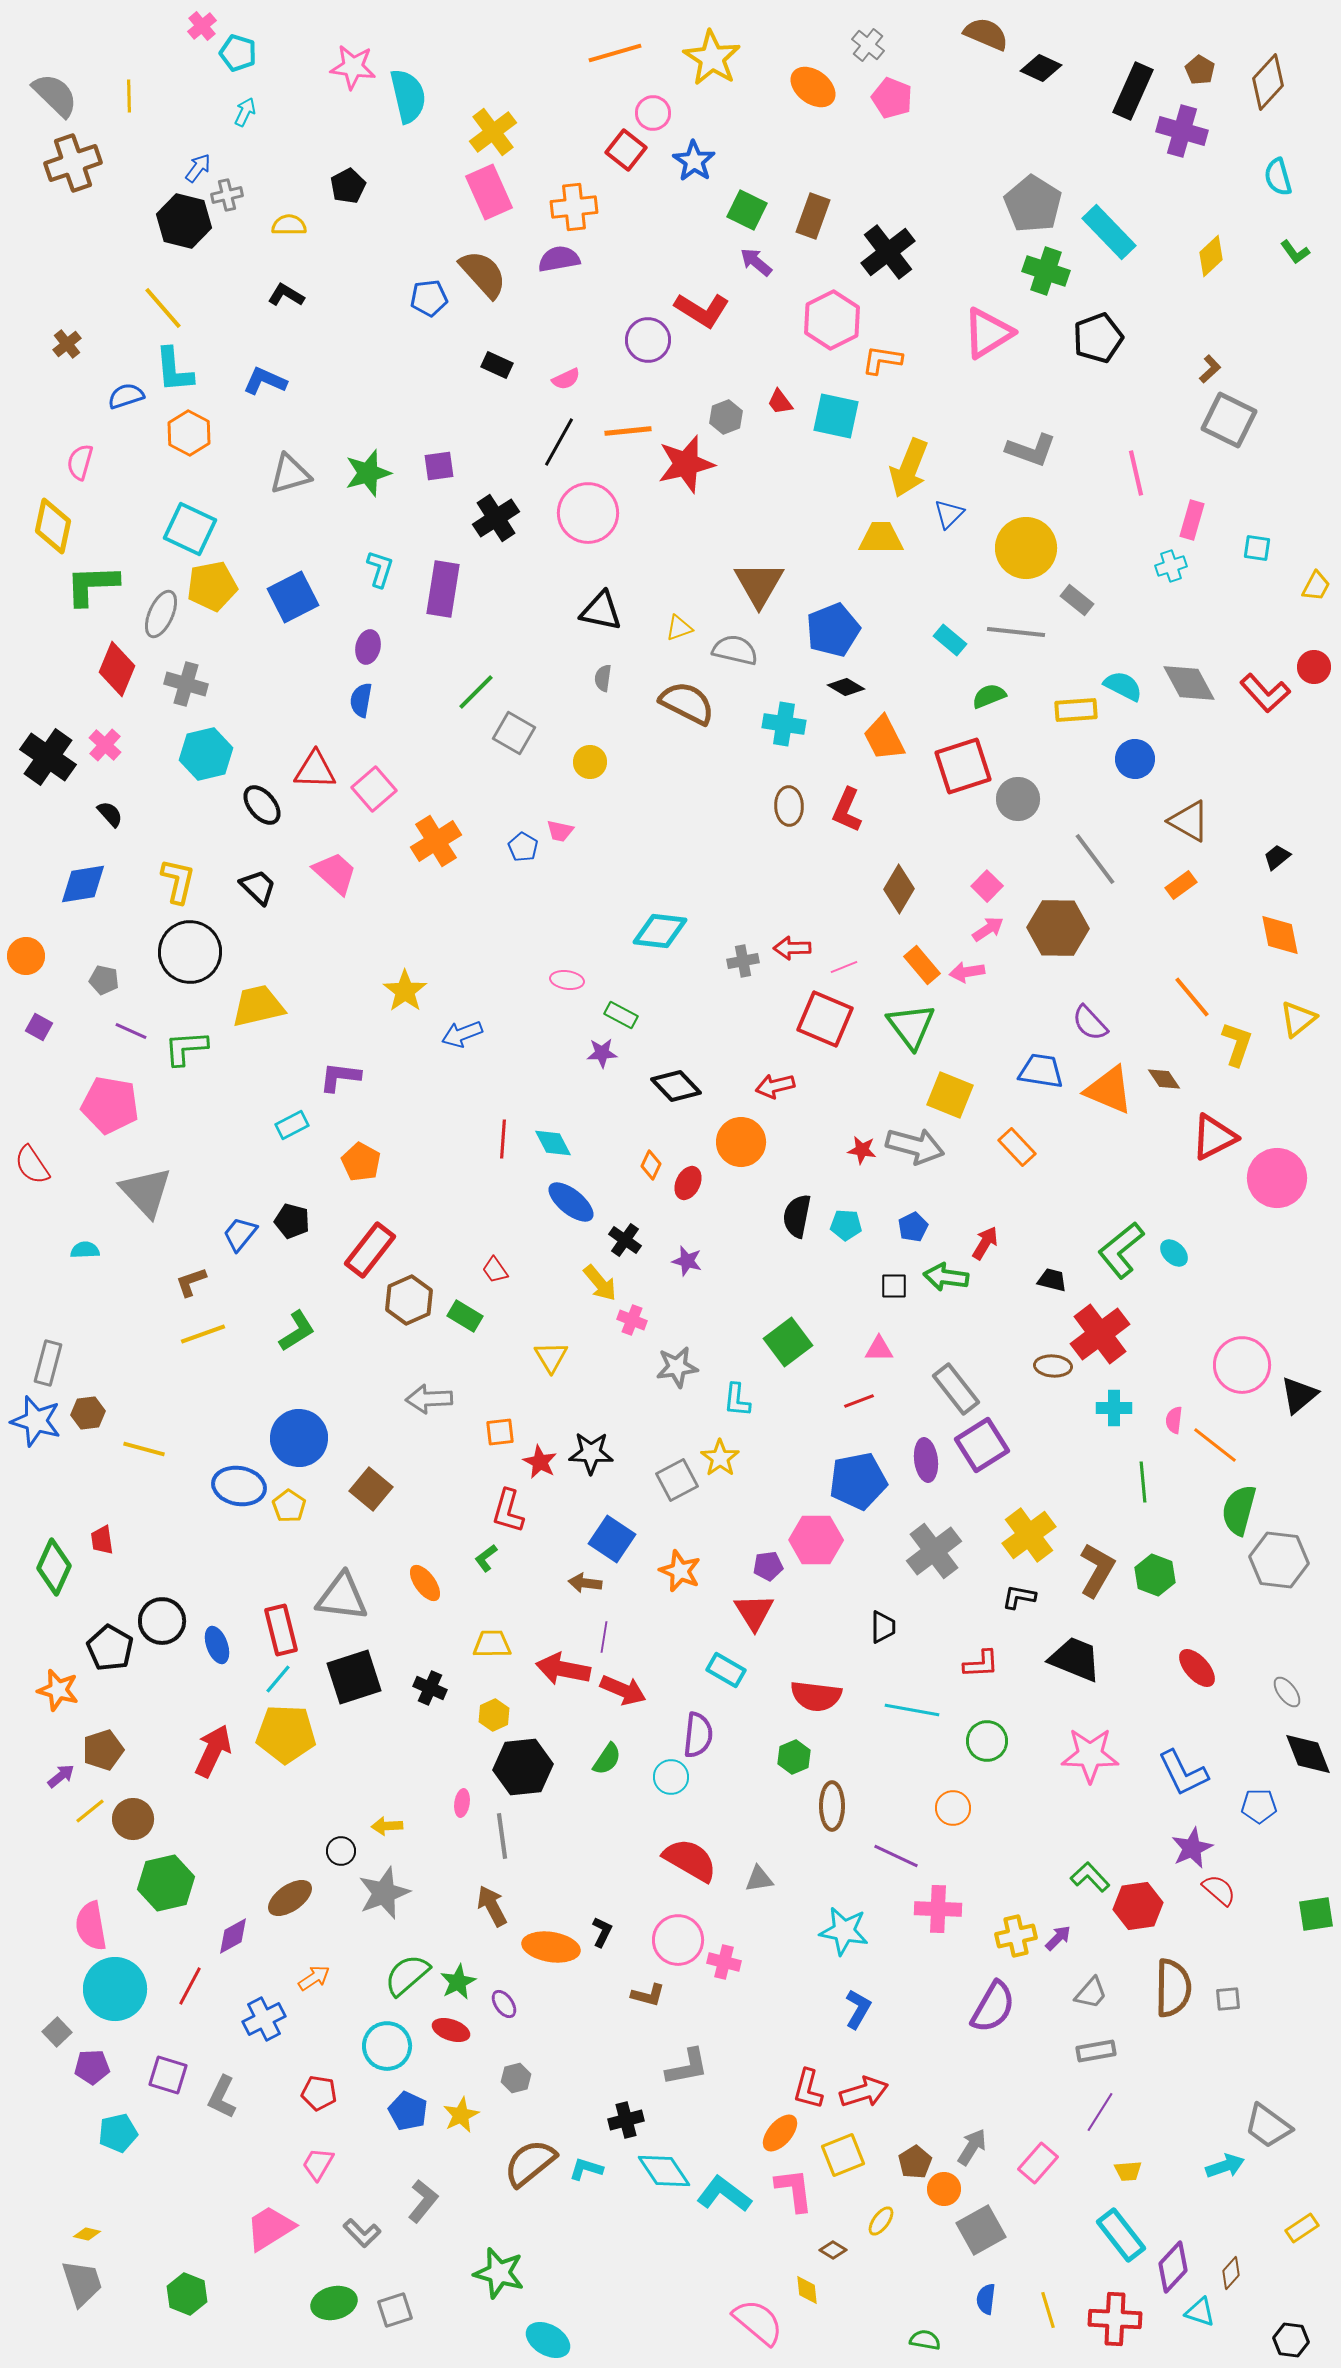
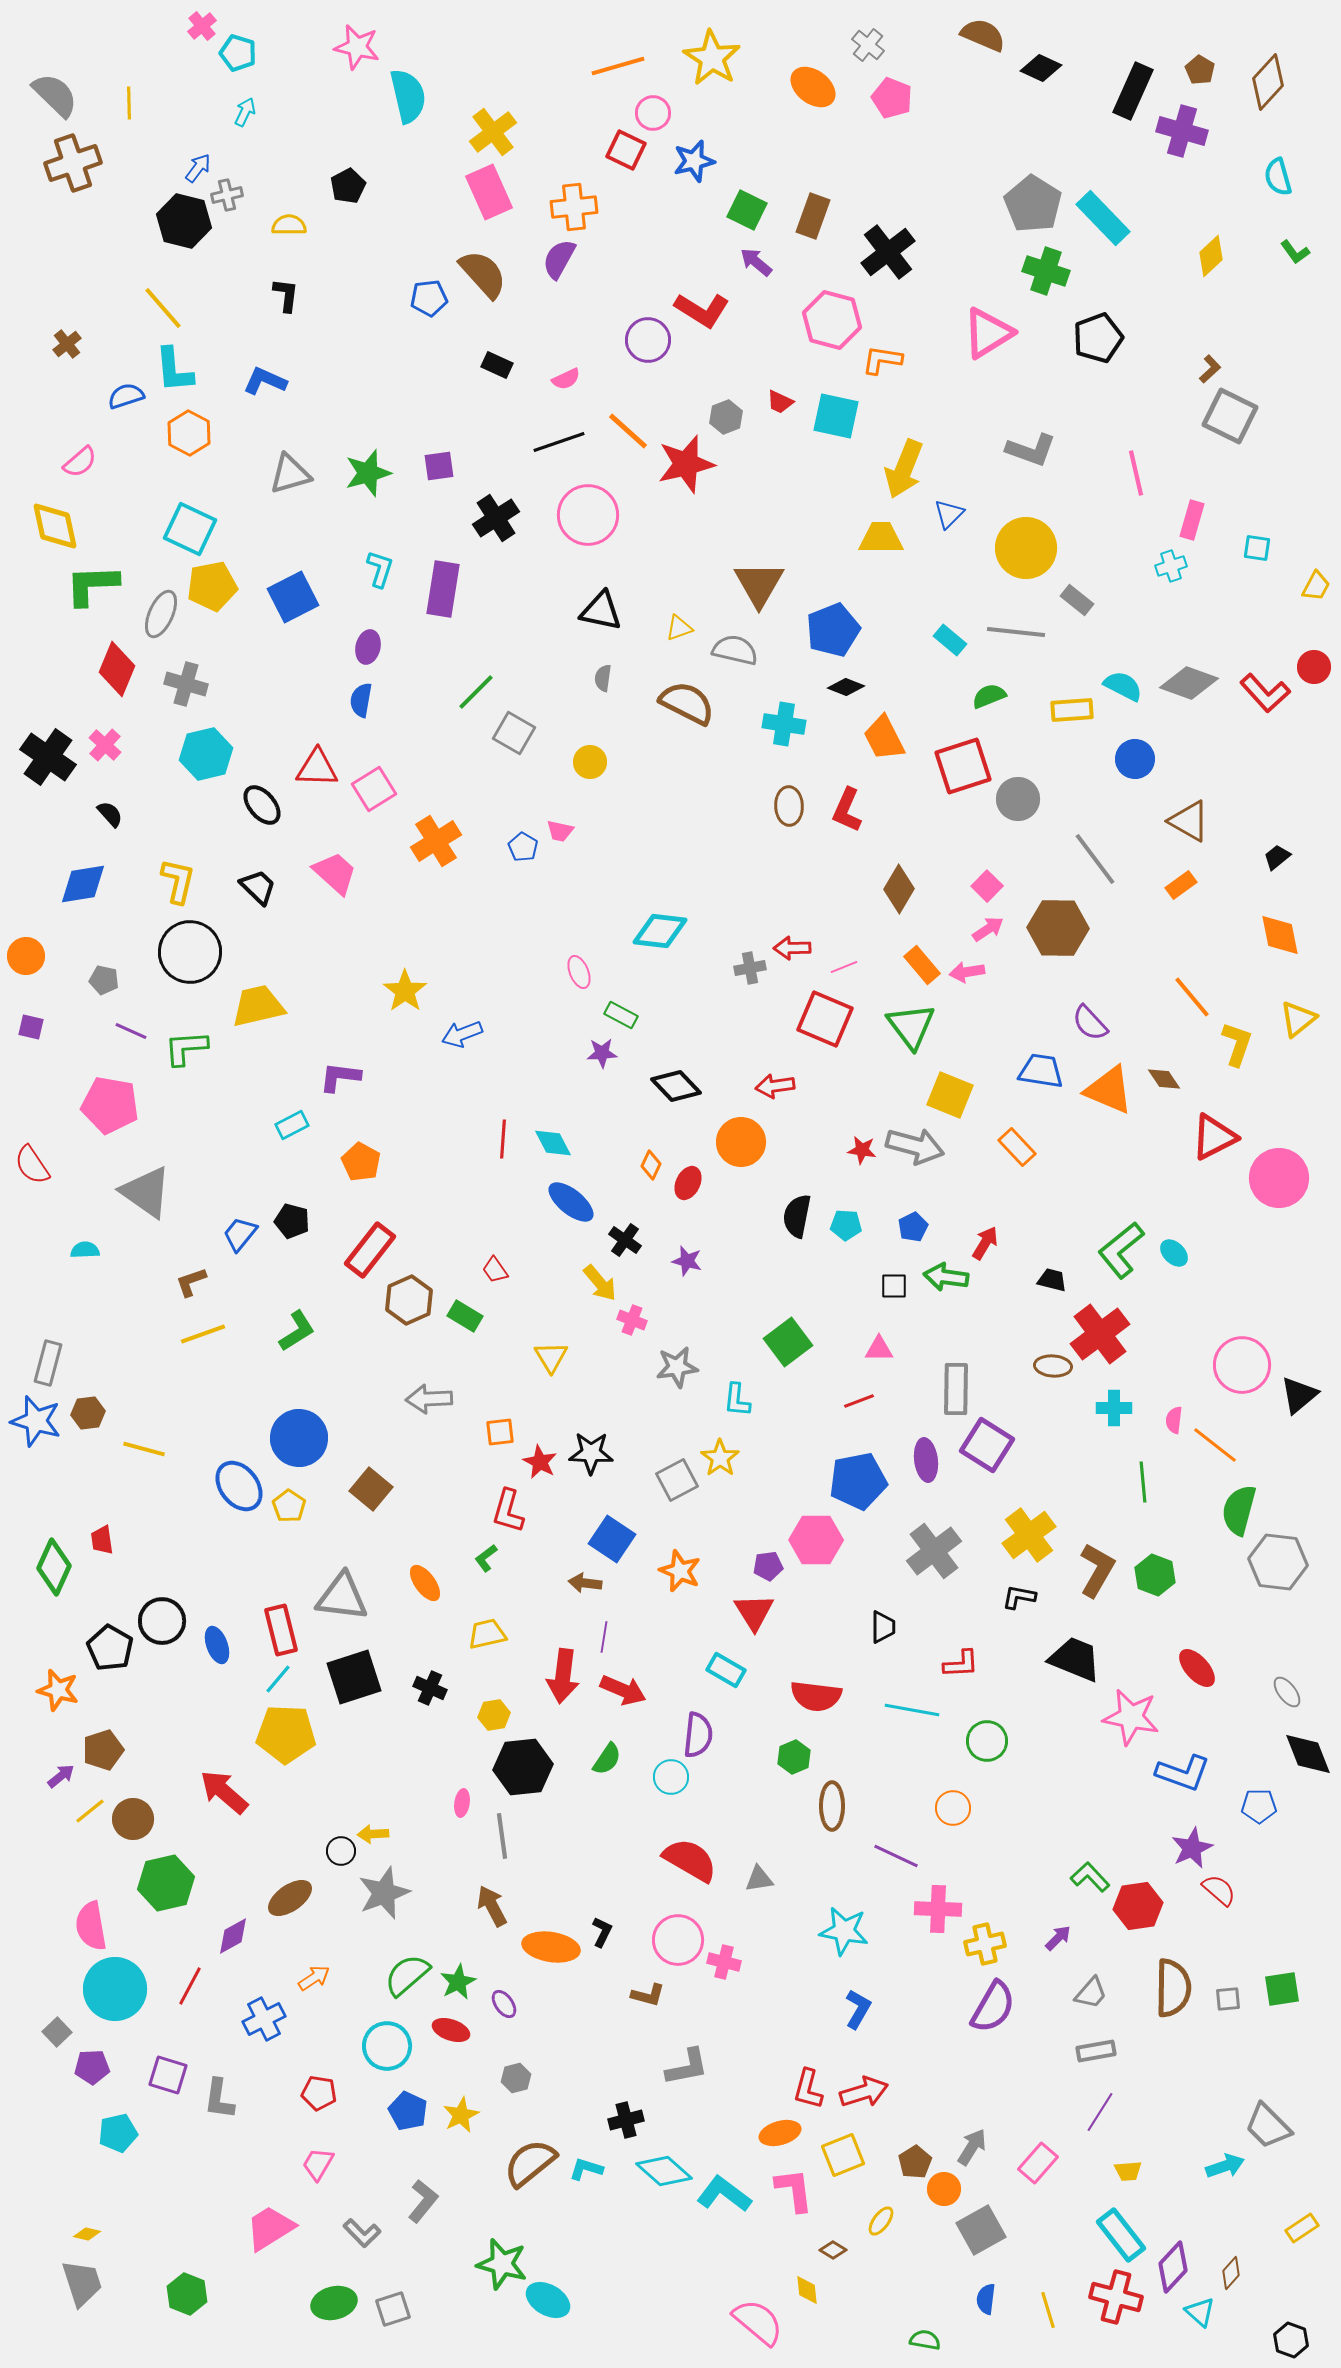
brown semicircle at (986, 34): moved 3 px left, 1 px down
orange line at (615, 53): moved 3 px right, 13 px down
pink star at (353, 67): moved 4 px right, 20 px up; rotated 6 degrees clockwise
yellow line at (129, 96): moved 7 px down
red square at (626, 150): rotated 12 degrees counterclockwise
blue star at (694, 161): rotated 24 degrees clockwise
cyan rectangle at (1109, 232): moved 6 px left, 14 px up
purple semicircle at (559, 259): rotated 51 degrees counterclockwise
black L-shape at (286, 295): rotated 66 degrees clockwise
pink hexagon at (832, 320): rotated 18 degrees counterclockwise
red trapezoid at (780, 402): rotated 28 degrees counterclockwise
gray square at (1229, 420): moved 1 px right, 4 px up
orange line at (628, 431): rotated 48 degrees clockwise
black line at (559, 442): rotated 42 degrees clockwise
pink semicircle at (80, 462): rotated 147 degrees counterclockwise
yellow arrow at (909, 468): moved 5 px left, 1 px down
pink circle at (588, 513): moved 2 px down
yellow diamond at (53, 526): moved 2 px right; rotated 24 degrees counterclockwise
gray diamond at (1189, 683): rotated 42 degrees counterclockwise
black diamond at (846, 687): rotated 9 degrees counterclockwise
yellow rectangle at (1076, 710): moved 4 px left
red triangle at (315, 770): moved 2 px right, 2 px up
pink square at (374, 789): rotated 9 degrees clockwise
gray cross at (743, 961): moved 7 px right, 7 px down
pink ellipse at (567, 980): moved 12 px right, 8 px up; rotated 60 degrees clockwise
purple square at (39, 1027): moved 8 px left; rotated 16 degrees counterclockwise
red arrow at (775, 1086): rotated 6 degrees clockwise
pink circle at (1277, 1178): moved 2 px right
gray triangle at (146, 1192): rotated 12 degrees counterclockwise
gray rectangle at (956, 1389): rotated 39 degrees clockwise
purple square at (982, 1445): moved 5 px right; rotated 26 degrees counterclockwise
blue ellipse at (239, 1486): rotated 42 degrees clockwise
gray hexagon at (1279, 1560): moved 1 px left, 2 px down
yellow trapezoid at (492, 1644): moved 5 px left, 10 px up; rotated 12 degrees counterclockwise
red L-shape at (981, 1664): moved 20 px left
red arrow at (563, 1669): moved 7 px down; rotated 94 degrees counterclockwise
yellow hexagon at (494, 1715): rotated 16 degrees clockwise
red arrow at (213, 1751): moved 11 px right, 41 px down; rotated 74 degrees counterclockwise
pink star at (1090, 1755): moved 41 px right, 38 px up; rotated 10 degrees clockwise
blue L-shape at (1183, 1773): rotated 44 degrees counterclockwise
yellow arrow at (387, 1826): moved 14 px left, 8 px down
green square at (1316, 1914): moved 34 px left, 75 px down
yellow cross at (1016, 1936): moved 31 px left, 8 px down
gray L-shape at (222, 2097): moved 3 px left, 2 px down; rotated 18 degrees counterclockwise
gray trapezoid at (1268, 2126): rotated 9 degrees clockwise
orange ellipse at (780, 2133): rotated 33 degrees clockwise
cyan diamond at (664, 2171): rotated 14 degrees counterclockwise
green star at (499, 2273): moved 3 px right, 9 px up
gray square at (395, 2310): moved 2 px left, 1 px up
cyan triangle at (1200, 2312): rotated 24 degrees clockwise
red cross at (1115, 2319): moved 1 px right, 22 px up; rotated 12 degrees clockwise
cyan ellipse at (548, 2340): moved 40 px up
black hexagon at (1291, 2340): rotated 12 degrees clockwise
